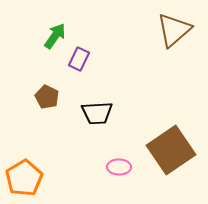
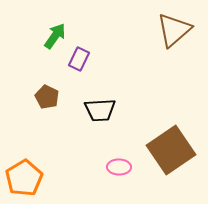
black trapezoid: moved 3 px right, 3 px up
